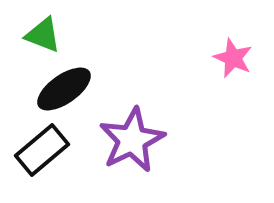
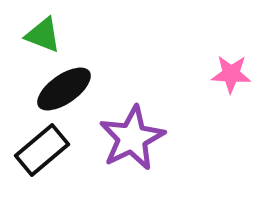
pink star: moved 2 px left, 16 px down; rotated 21 degrees counterclockwise
purple star: moved 2 px up
